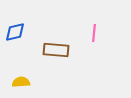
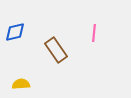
brown rectangle: rotated 50 degrees clockwise
yellow semicircle: moved 2 px down
